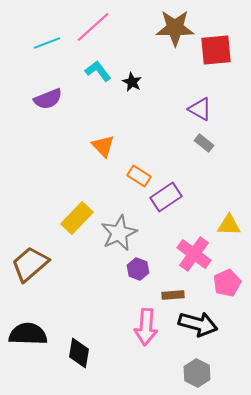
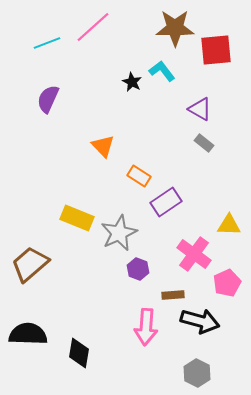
cyan L-shape: moved 64 px right
purple semicircle: rotated 136 degrees clockwise
purple rectangle: moved 5 px down
yellow rectangle: rotated 68 degrees clockwise
black arrow: moved 2 px right, 3 px up
